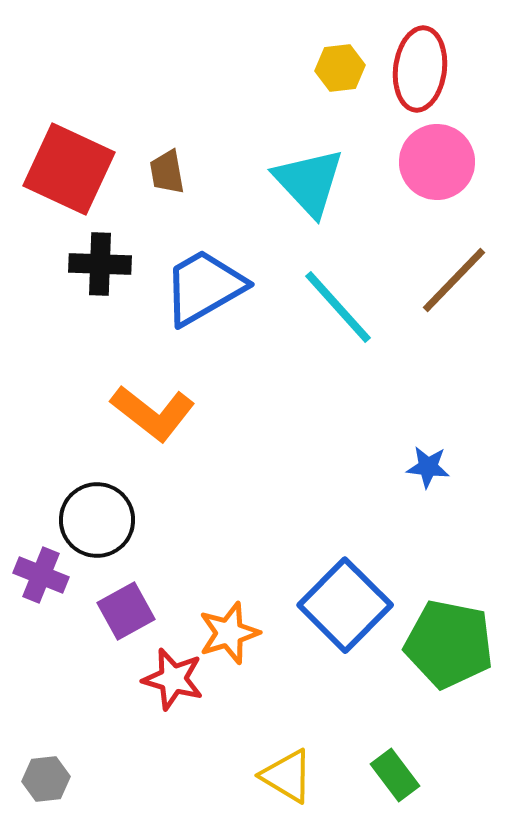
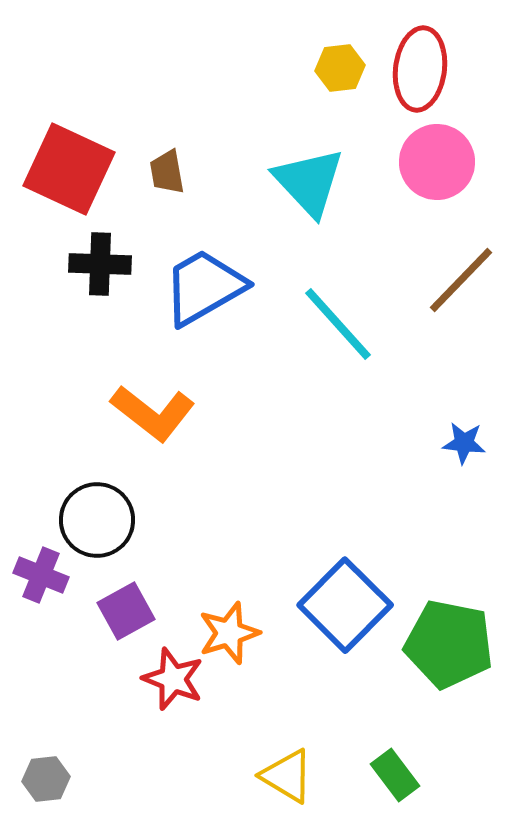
brown line: moved 7 px right
cyan line: moved 17 px down
blue star: moved 36 px right, 24 px up
red star: rotated 6 degrees clockwise
